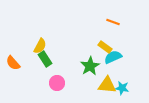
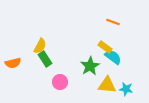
cyan semicircle: rotated 60 degrees clockwise
orange semicircle: rotated 63 degrees counterclockwise
pink circle: moved 3 px right, 1 px up
cyan star: moved 4 px right, 1 px down
